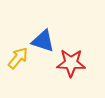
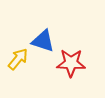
yellow arrow: moved 1 px down
